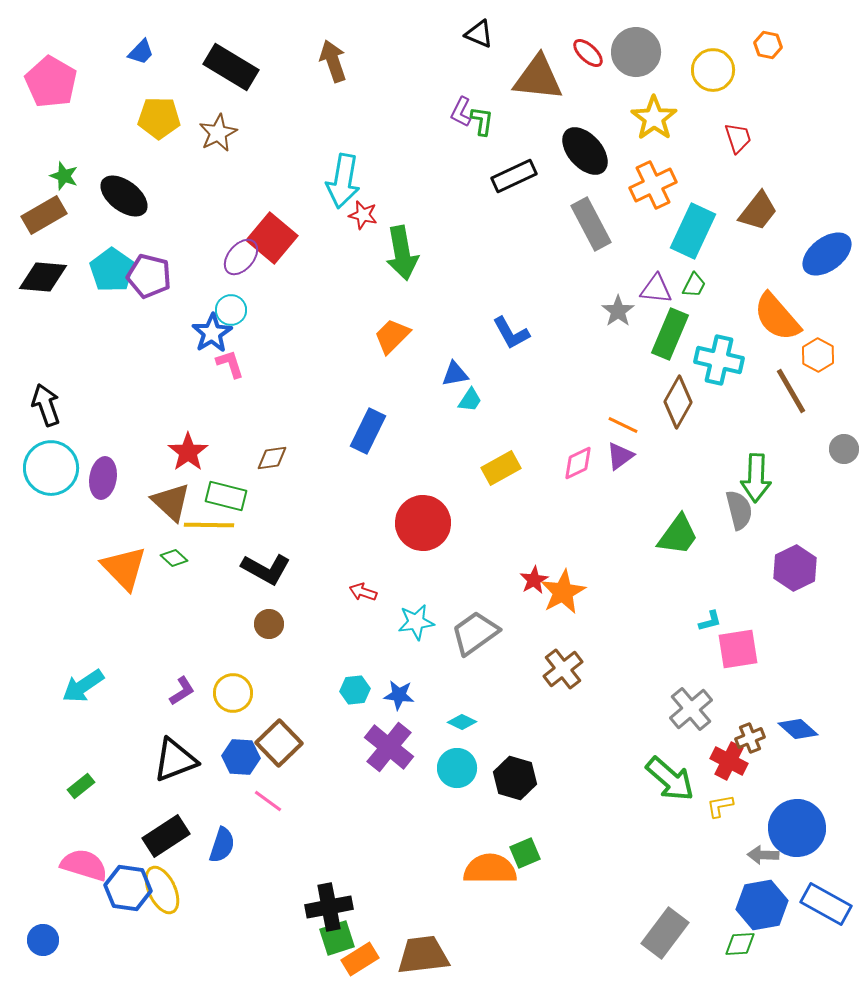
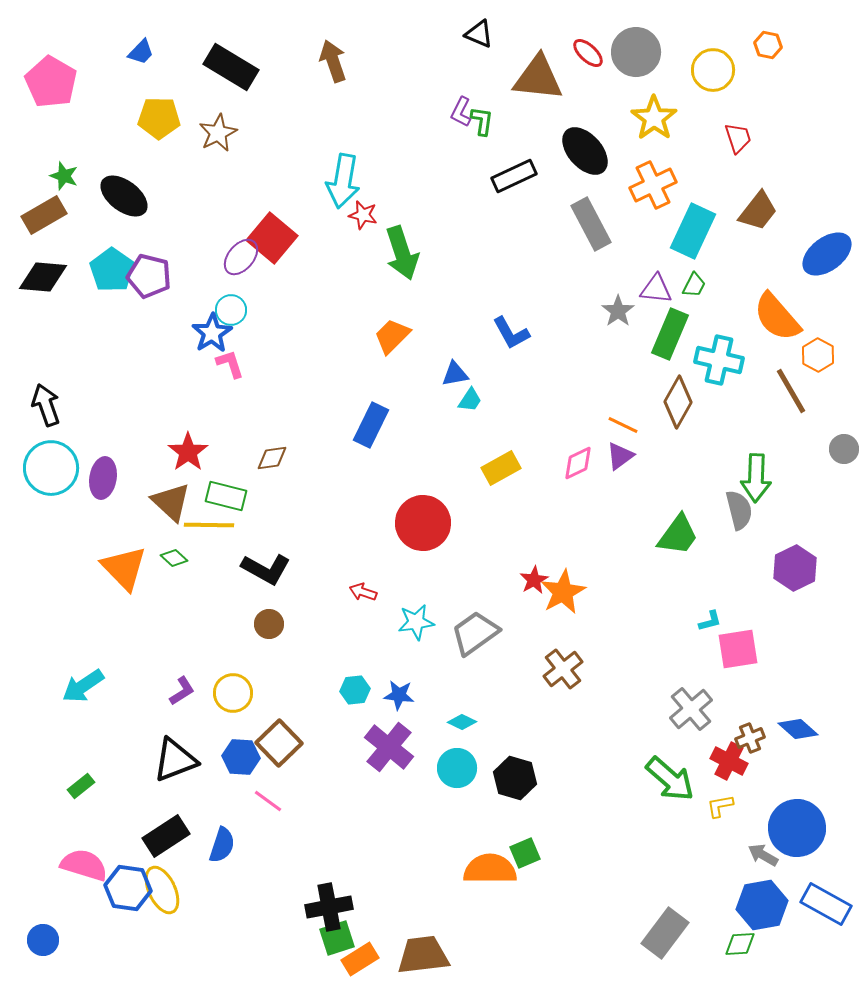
green arrow at (402, 253): rotated 8 degrees counterclockwise
blue rectangle at (368, 431): moved 3 px right, 6 px up
gray arrow at (763, 855): rotated 28 degrees clockwise
